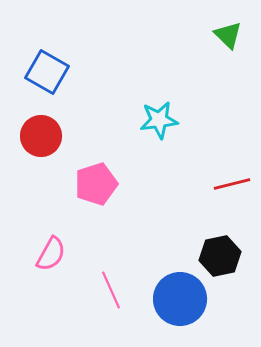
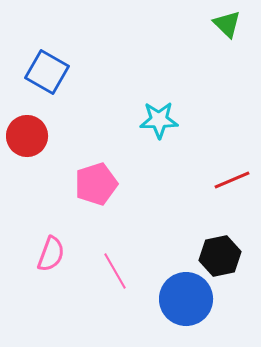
green triangle: moved 1 px left, 11 px up
cyan star: rotated 6 degrees clockwise
red circle: moved 14 px left
red line: moved 4 px up; rotated 9 degrees counterclockwise
pink semicircle: rotated 9 degrees counterclockwise
pink line: moved 4 px right, 19 px up; rotated 6 degrees counterclockwise
blue circle: moved 6 px right
